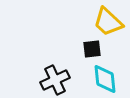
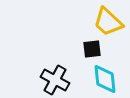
black cross: rotated 36 degrees counterclockwise
